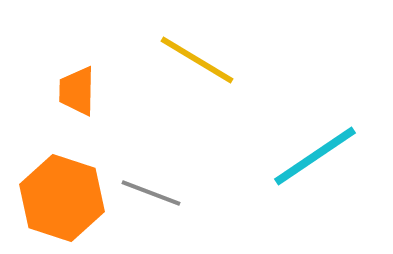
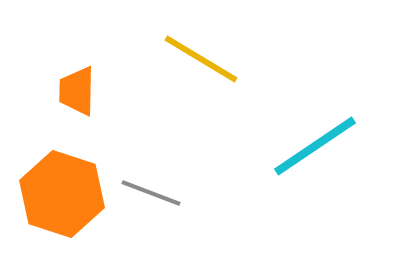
yellow line: moved 4 px right, 1 px up
cyan line: moved 10 px up
orange hexagon: moved 4 px up
